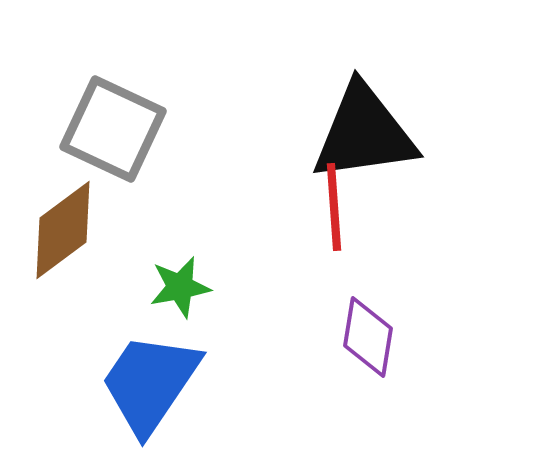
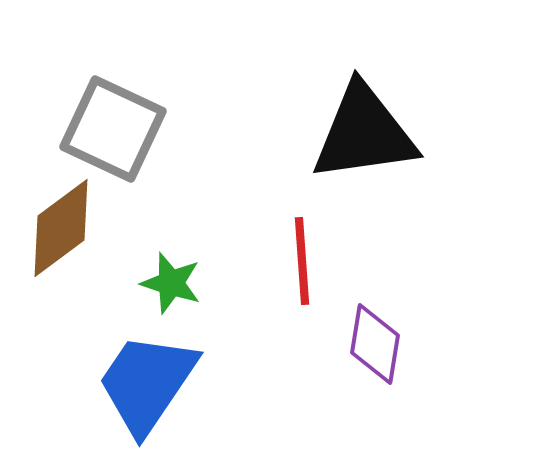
red line: moved 32 px left, 54 px down
brown diamond: moved 2 px left, 2 px up
green star: moved 9 px left, 4 px up; rotated 28 degrees clockwise
purple diamond: moved 7 px right, 7 px down
blue trapezoid: moved 3 px left
